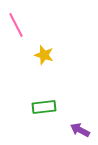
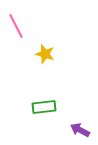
pink line: moved 1 px down
yellow star: moved 1 px right, 1 px up
